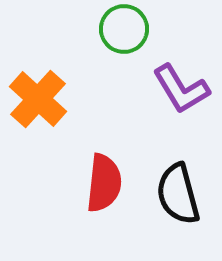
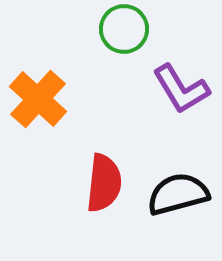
black semicircle: rotated 90 degrees clockwise
